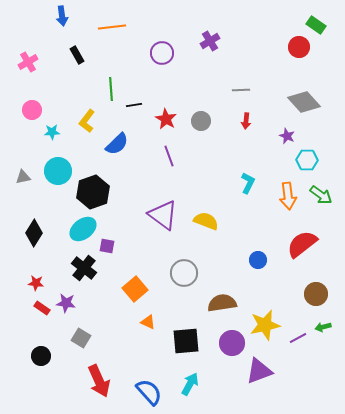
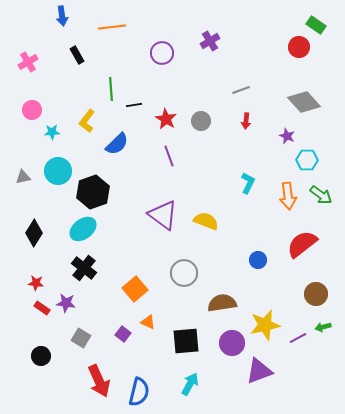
gray line at (241, 90): rotated 18 degrees counterclockwise
purple square at (107, 246): moved 16 px right, 88 px down; rotated 28 degrees clockwise
blue semicircle at (149, 392): moved 10 px left; rotated 56 degrees clockwise
